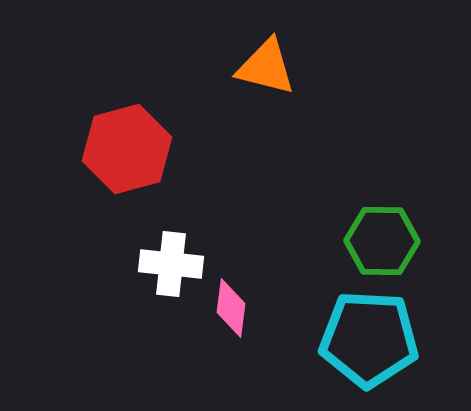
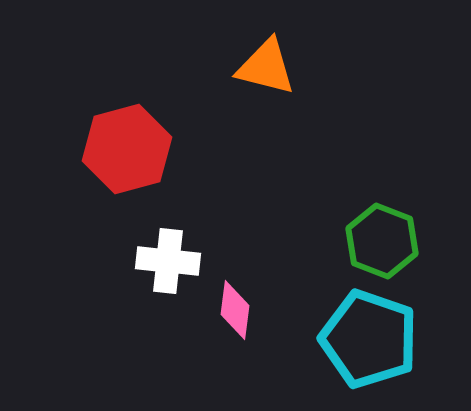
green hexagon: rotated 20 degrees clockwise
white cross: moved 3 px left, 3 px up
pink diamond: moved 4 px right, 2 px down
cyan pentagon: rotated 16 degrees clockwise
